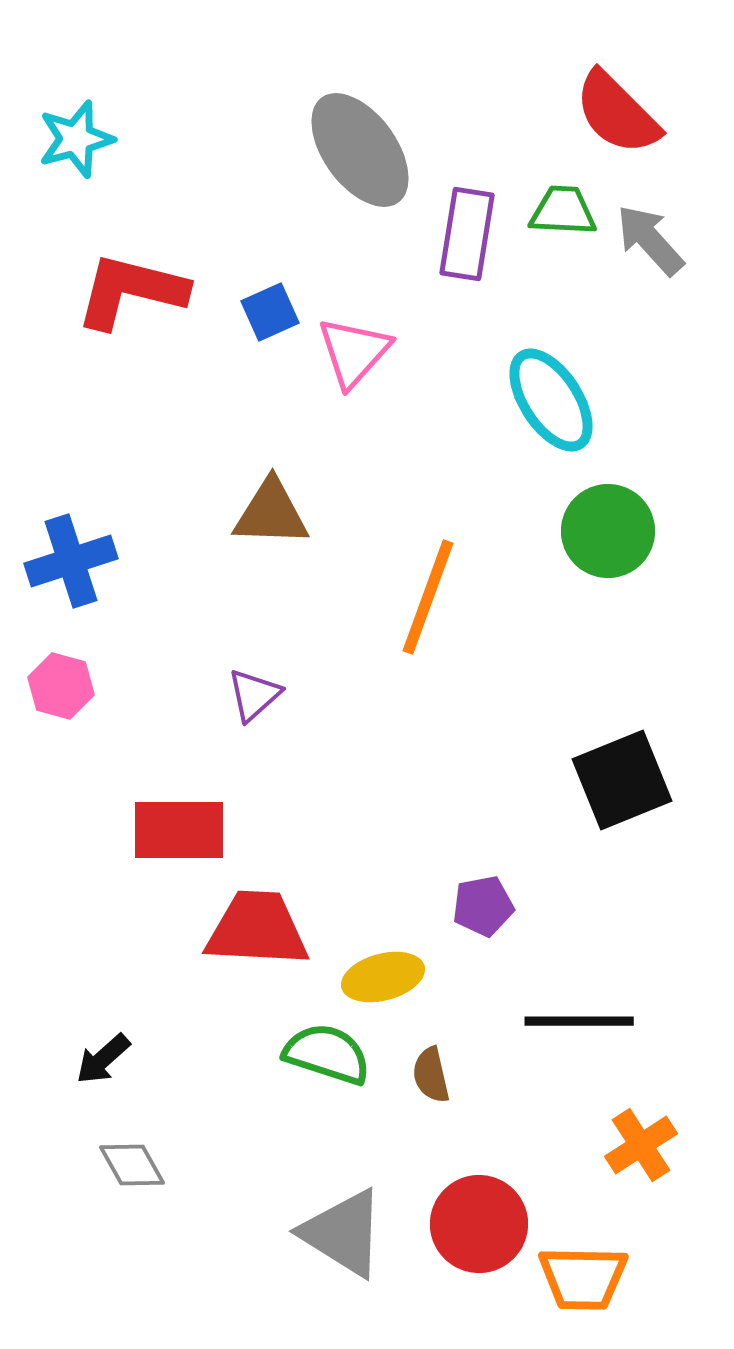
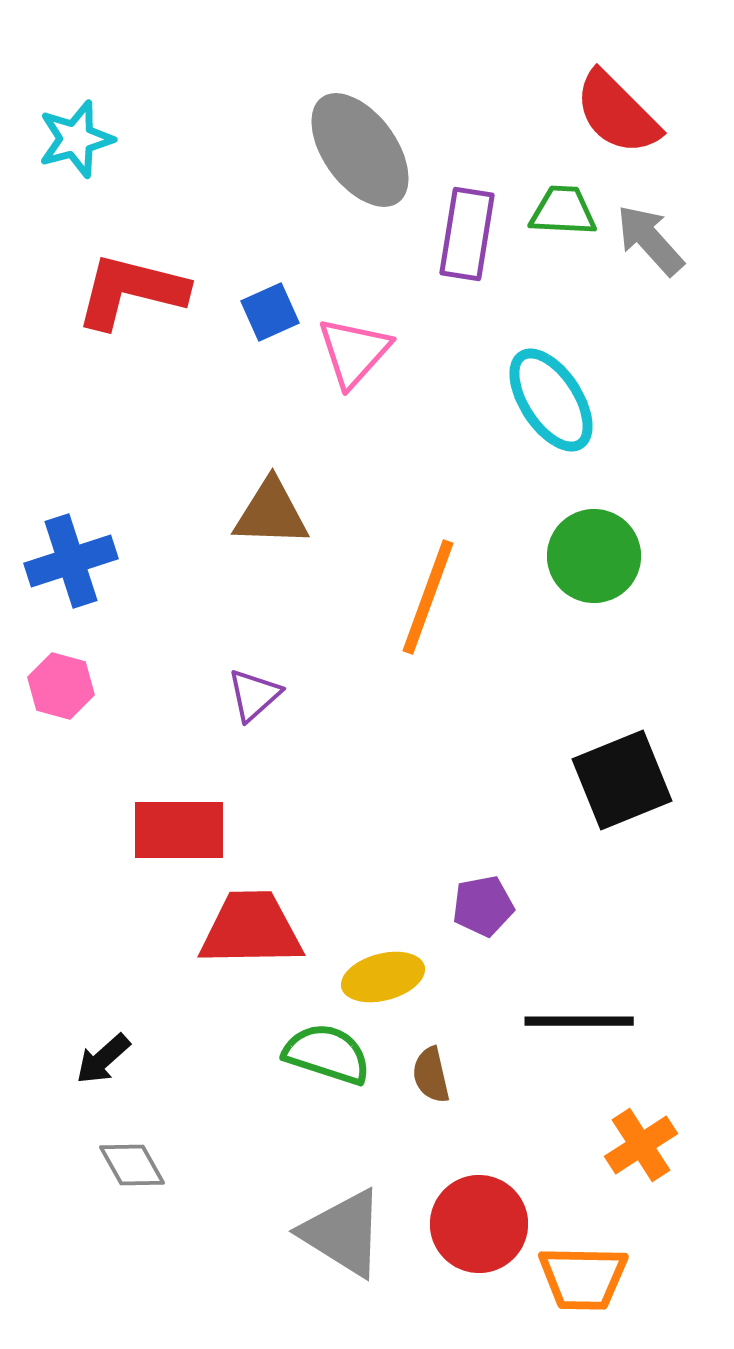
green circle: moved 14 px left, 25 px down
red trapezoid: moved 6 px left; rotated 4 degrees counterclockwise
